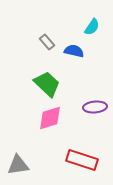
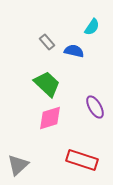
purple ellipse: rotated 65 degrees clockwise
gray triangle: rotated 35 degrees counterclockwise
